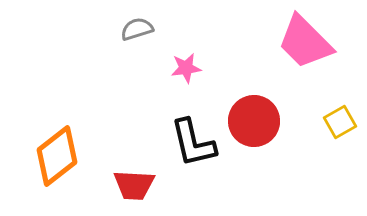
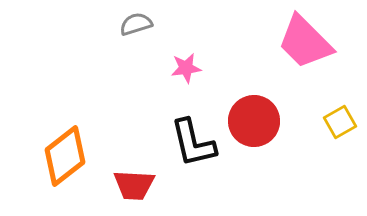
gray semicircle: moved 1 px left, 5 px up
orange diamond: moved 8 px right
